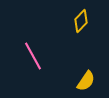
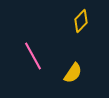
yellow semicircle: moved 13 px left, 8 px up
